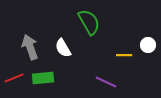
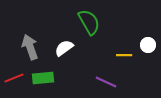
white semicircle: moved 1 px right; rotated 84 degrees clockwise
